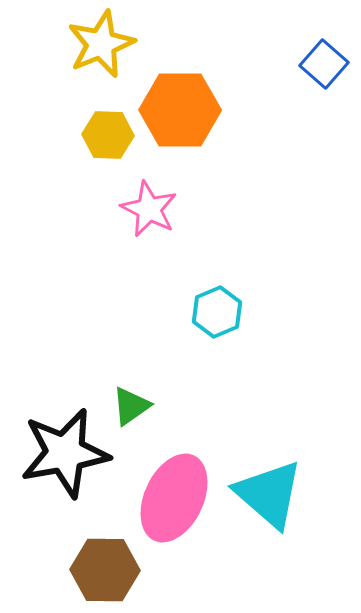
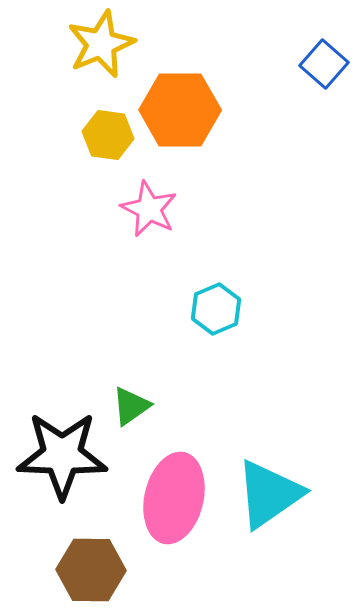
yellow hexagon: rotated 6 degrees clockwise
cyan hexagon: moved 1 px left, 3 px up
black star: moved 3 px left, 2 px down; rotated 12 degrees clockwise
cyan triangle: rotated 44 degrees clockwise
pink ellipse: rotated 12 degrees counterclockwise
brown hexagon: moved 14 px left
